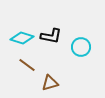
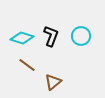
black L-shape: rotated 80 degrees counterclockwise
cyan circle: moved 11 px up
brown triangle: moved 3 px right, 1 px up; rotated 24 degrees counterclockwise
